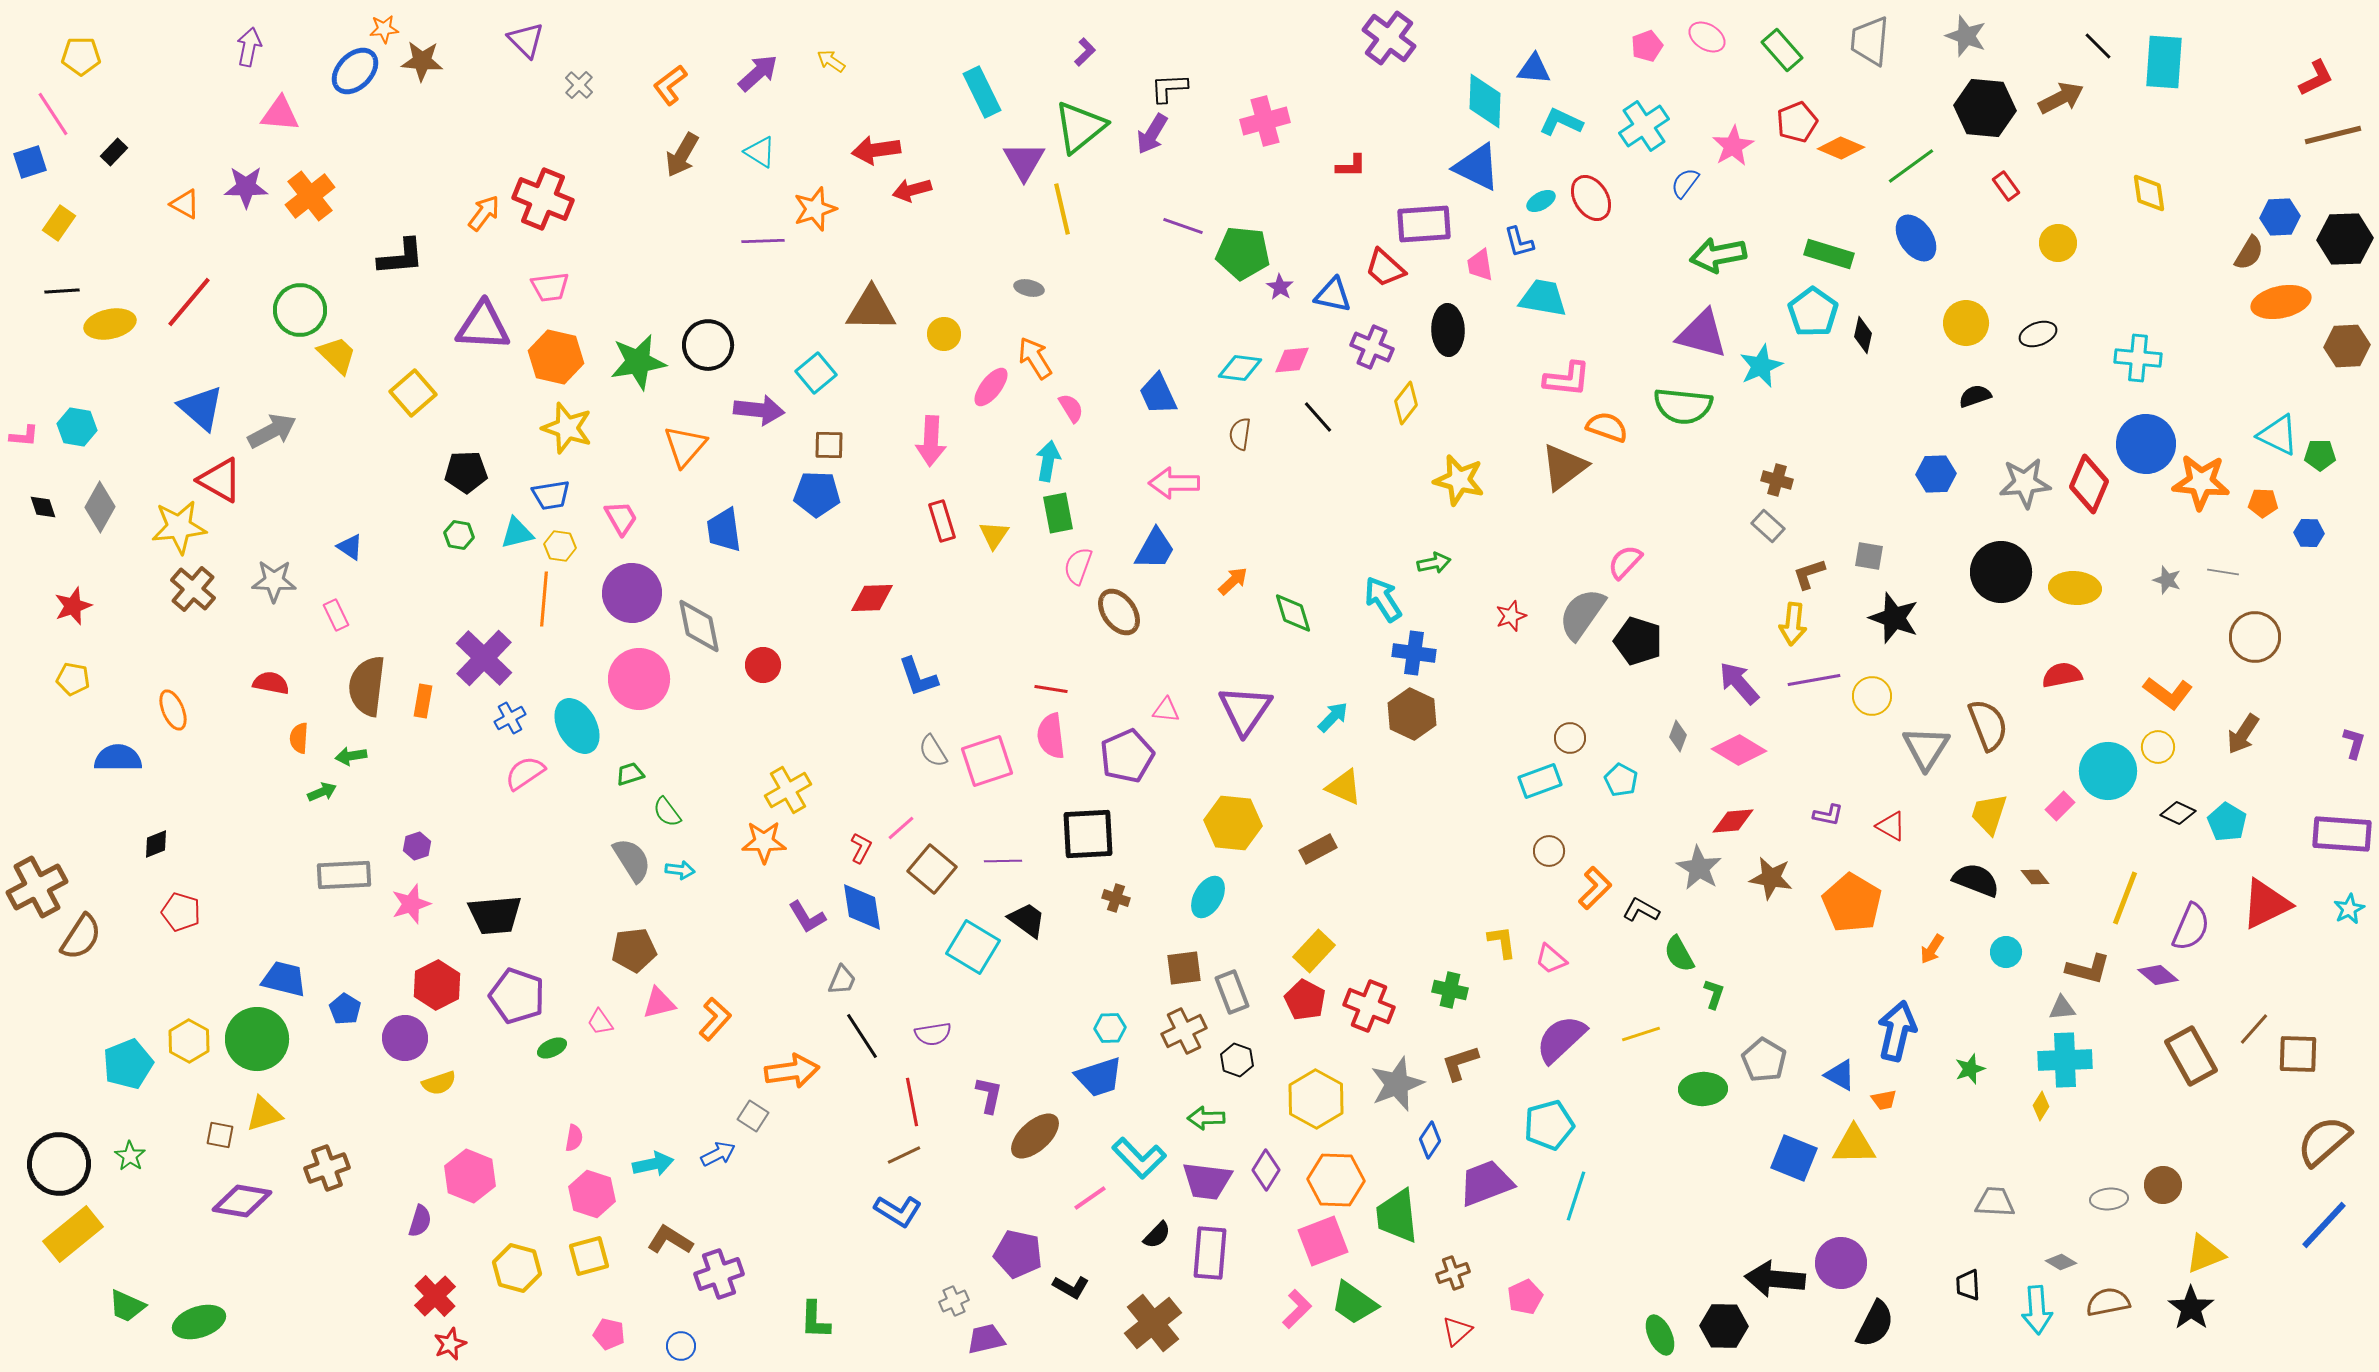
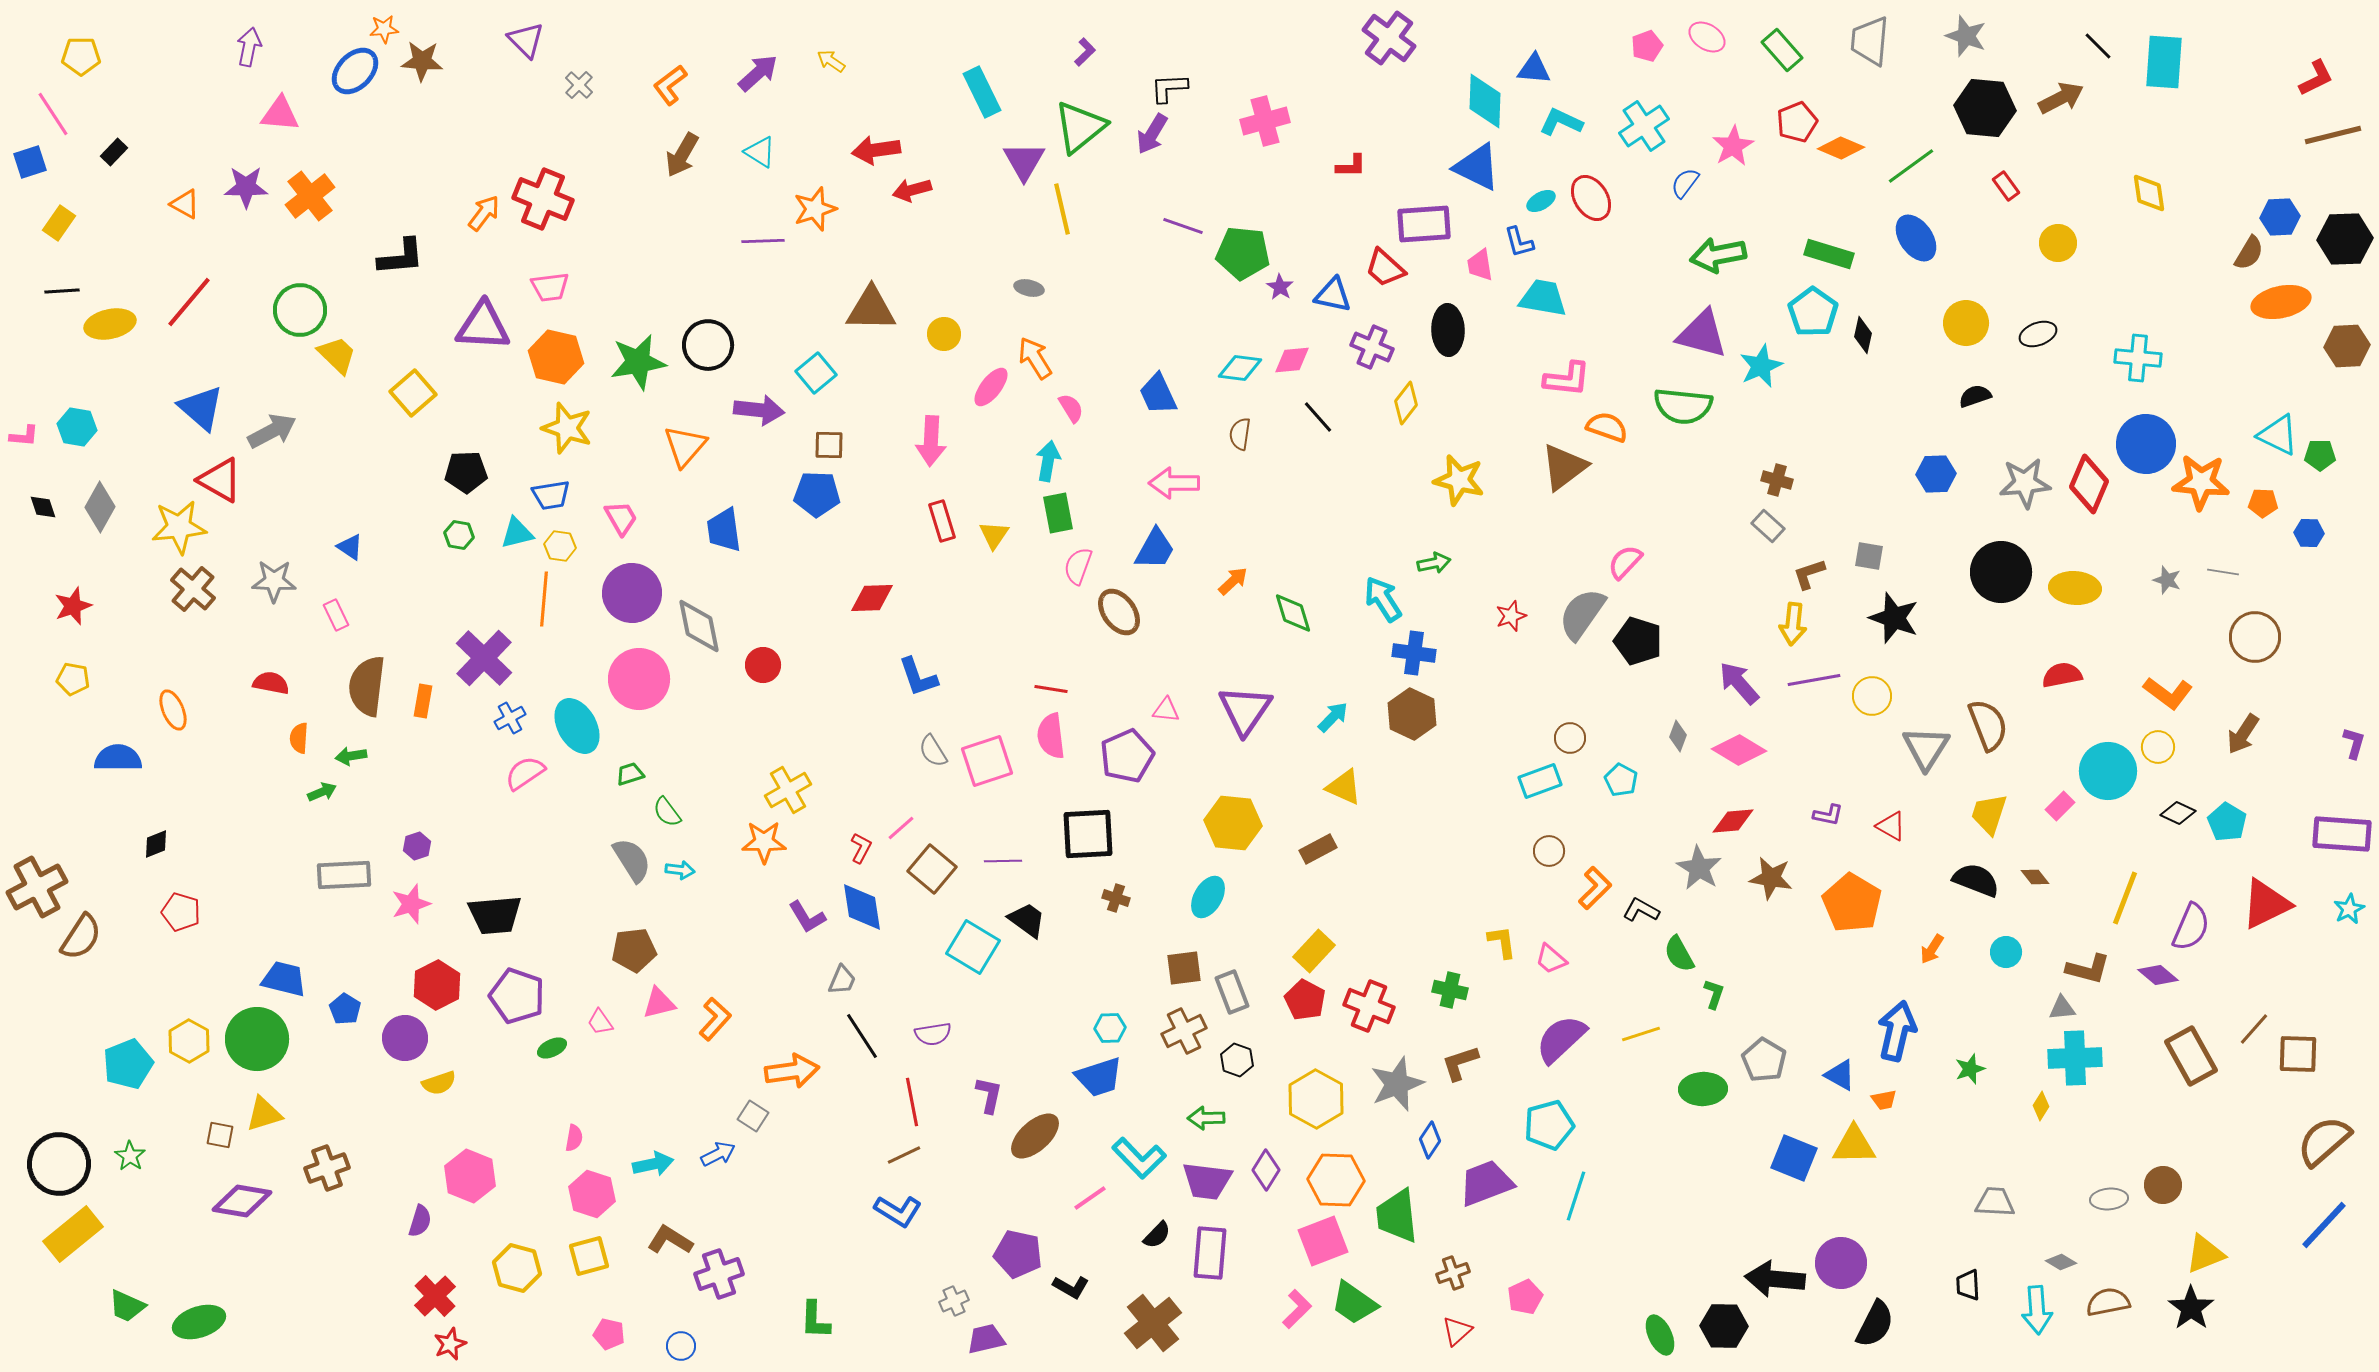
cyan cross at (2065, 1060): moved 10 px right, 2 px up
